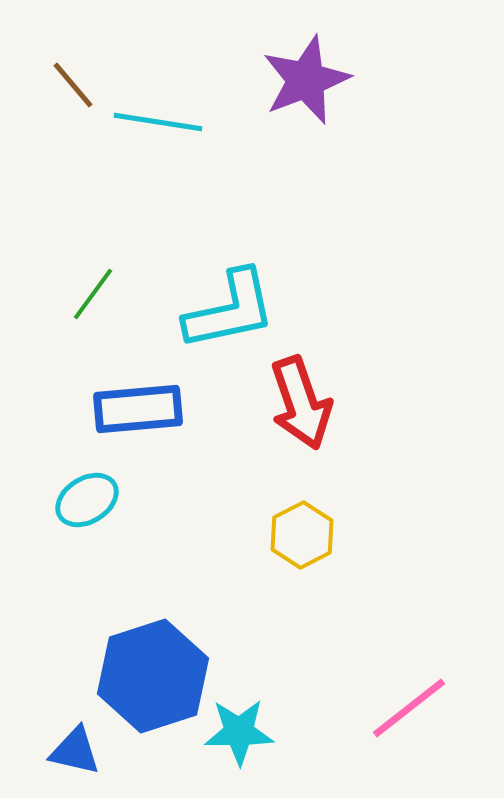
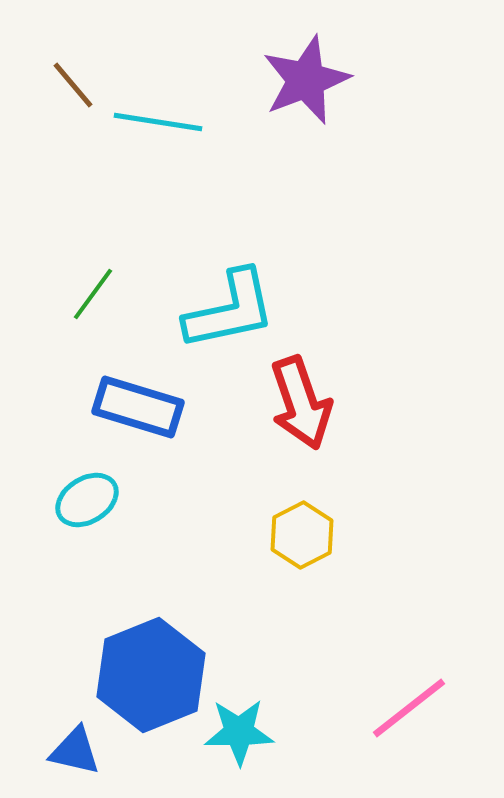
blue rectangle: moved 2 px up; rotated 22 degrees clockwise
blue hexagon: moved 2 px left, 1 px up; rotated 4 degrees counterclockwise
